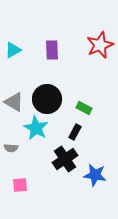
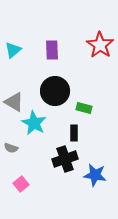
red star: rotated 16 degrees counterclockwise
cyan triangle: rotated 12 degrees counterclockwise
black circle: moved 8 px right, 8 px up
green rectangle: rotated 14 degrees counterclockwise
cyan star: moved 2 px left, 5 px up
black rectangle: moved 1 px left, 1 px down; rotated 28 degrees counterclockwise
gray semicircle: rotated 16 degrees clockwise
black cross: rotated 15 degrees clockwise
pink square: moved 1 px right, 1 px up; rotated 35 degrees counterclockwise
